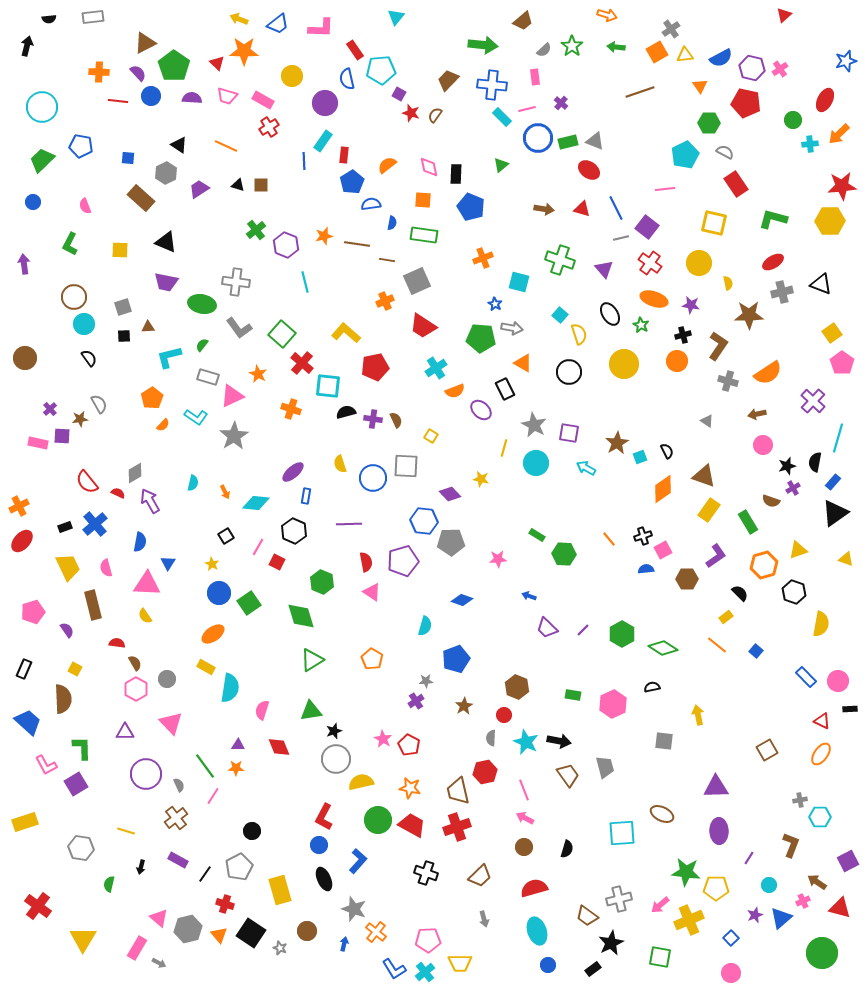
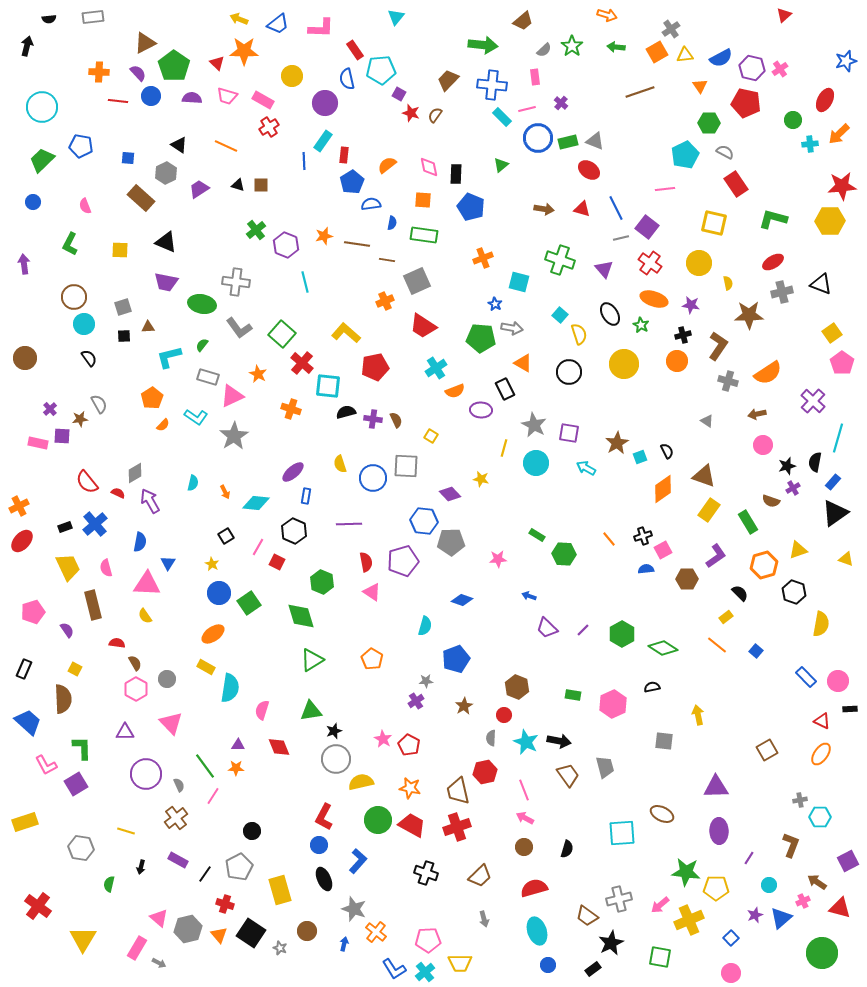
purple ellipse at (481, 410): rotated 40 degrees counterclockwise
